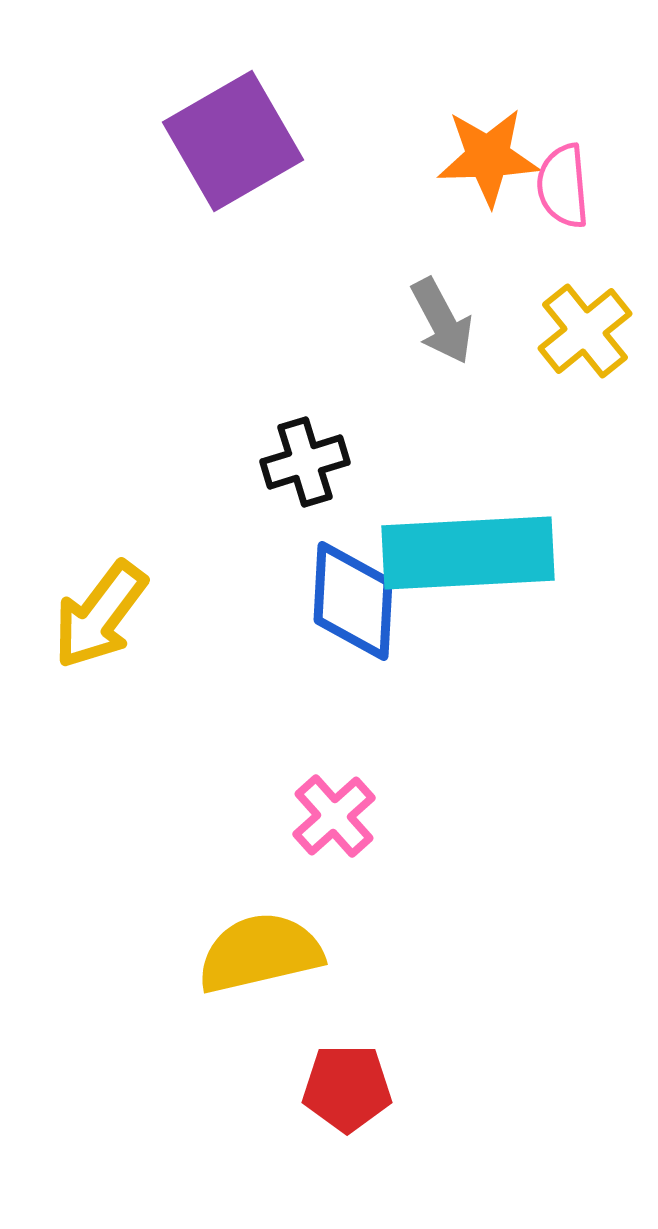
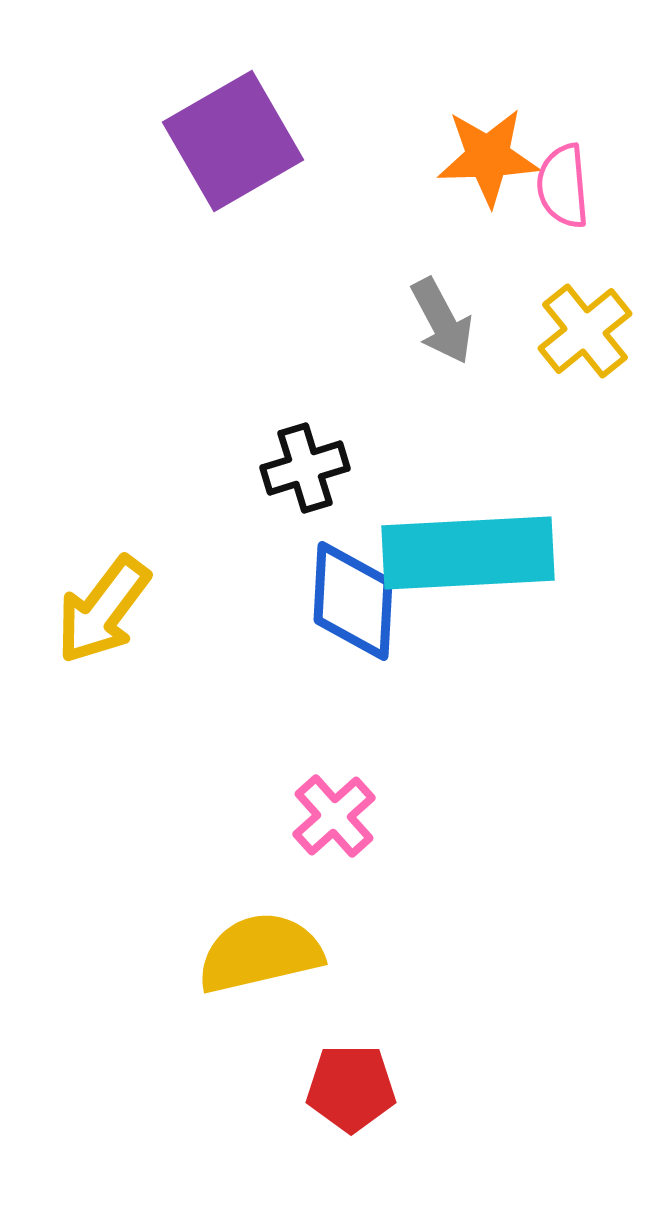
black cross: moved 6 px down
yellow arrow: moved 3 px right, 5 px up
red pentagon: moved 4 px right
